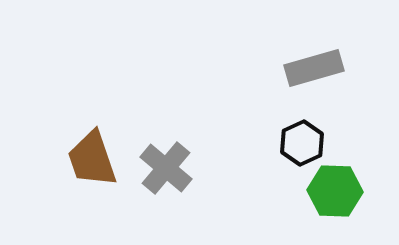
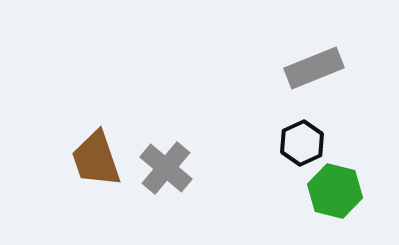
gray rectangle: rotated 6 degrees counterclockwise
brown trapezoid: moved 4 px right
green hexagon: rotated 12 degrees clockwise
